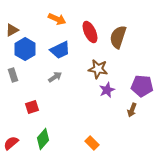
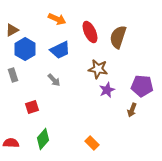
gray arrow: moved 1 px left, 3 px down; rotated 80 degrees clockwise
red semicircle: rotated 42 degrees clockwise
